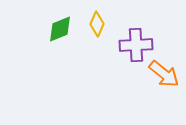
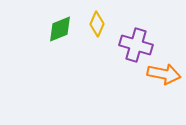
purple cross: rotated 20 degrees clockwise
orange arrow: rotated 28 degrees counterclockwise
